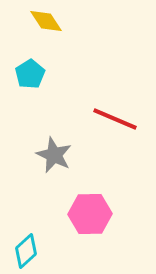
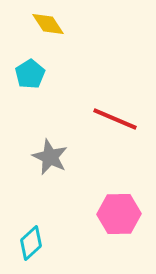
yellow diamond: moved 2 px right, 3 px down
gray star: moved 4 px left, 2 px down
pink hexagon: moved 29 px right
cyan diamond: moved 5 px right, 8 px up
